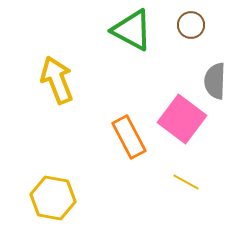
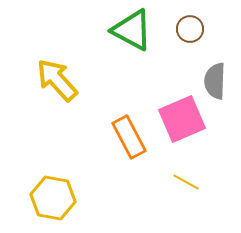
brown circle: moved 1 px left, 4 px down
yellow arrow: rotated 21 degrees counterclockwise
pink square: rotated 30 degrees clockwise
